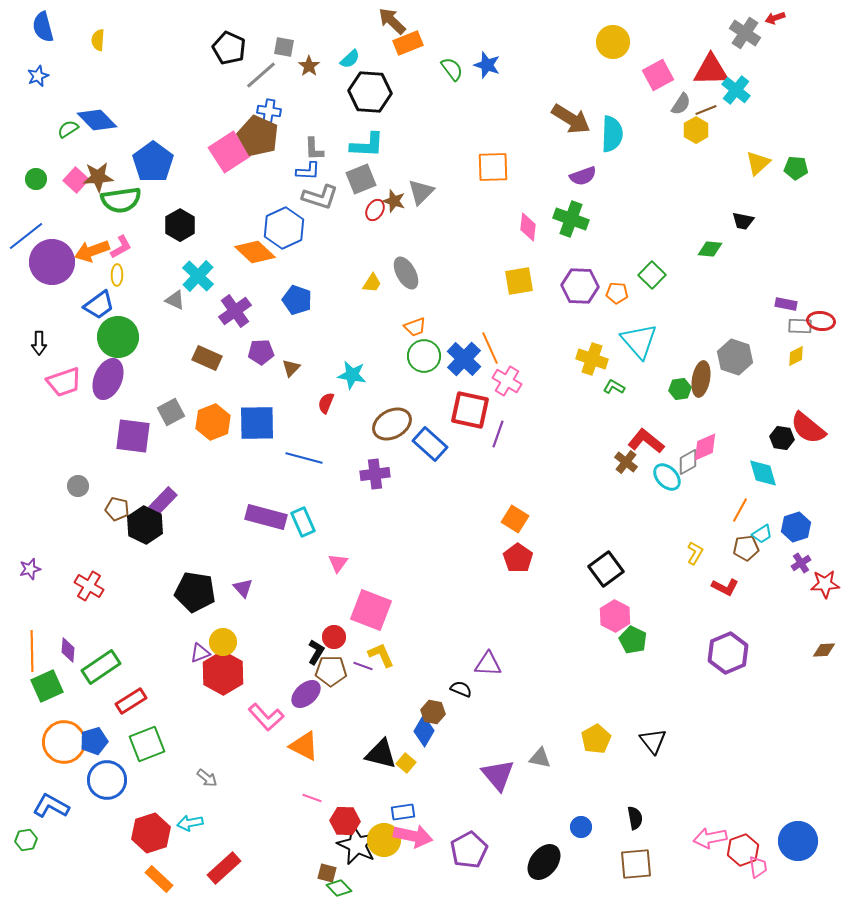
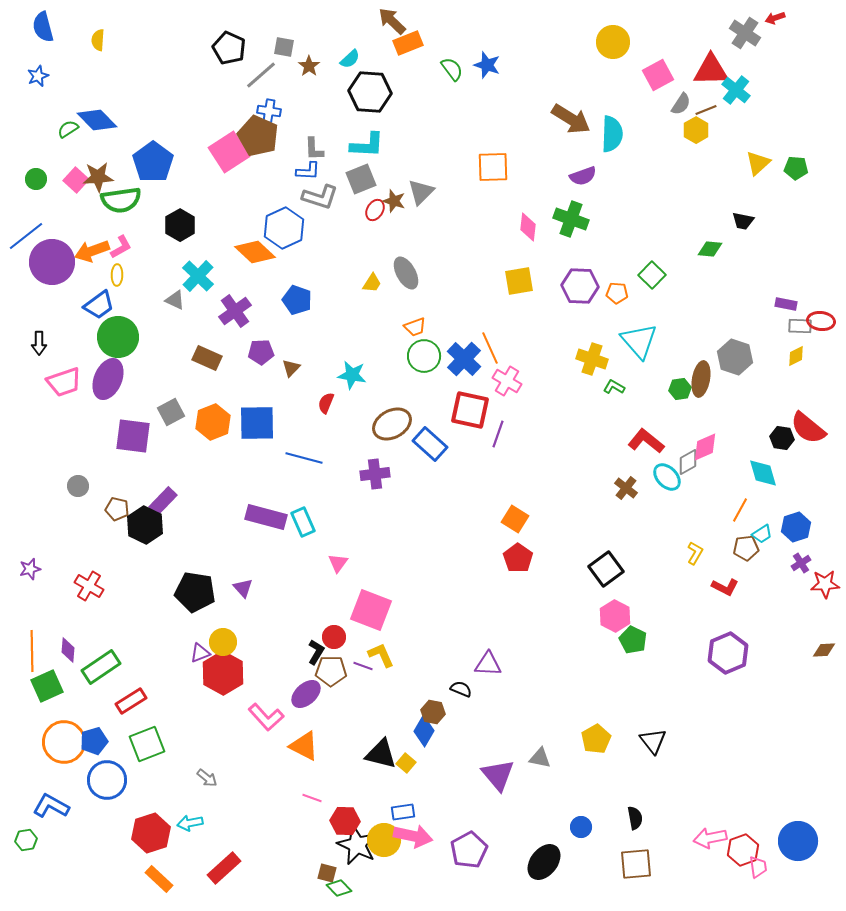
brown cross at (626, 462): moved 26 px down
